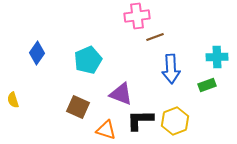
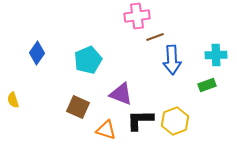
cyan cross: moved 1 px left, 2 px up
blue arrow: moved 1 px right, 9 px up
